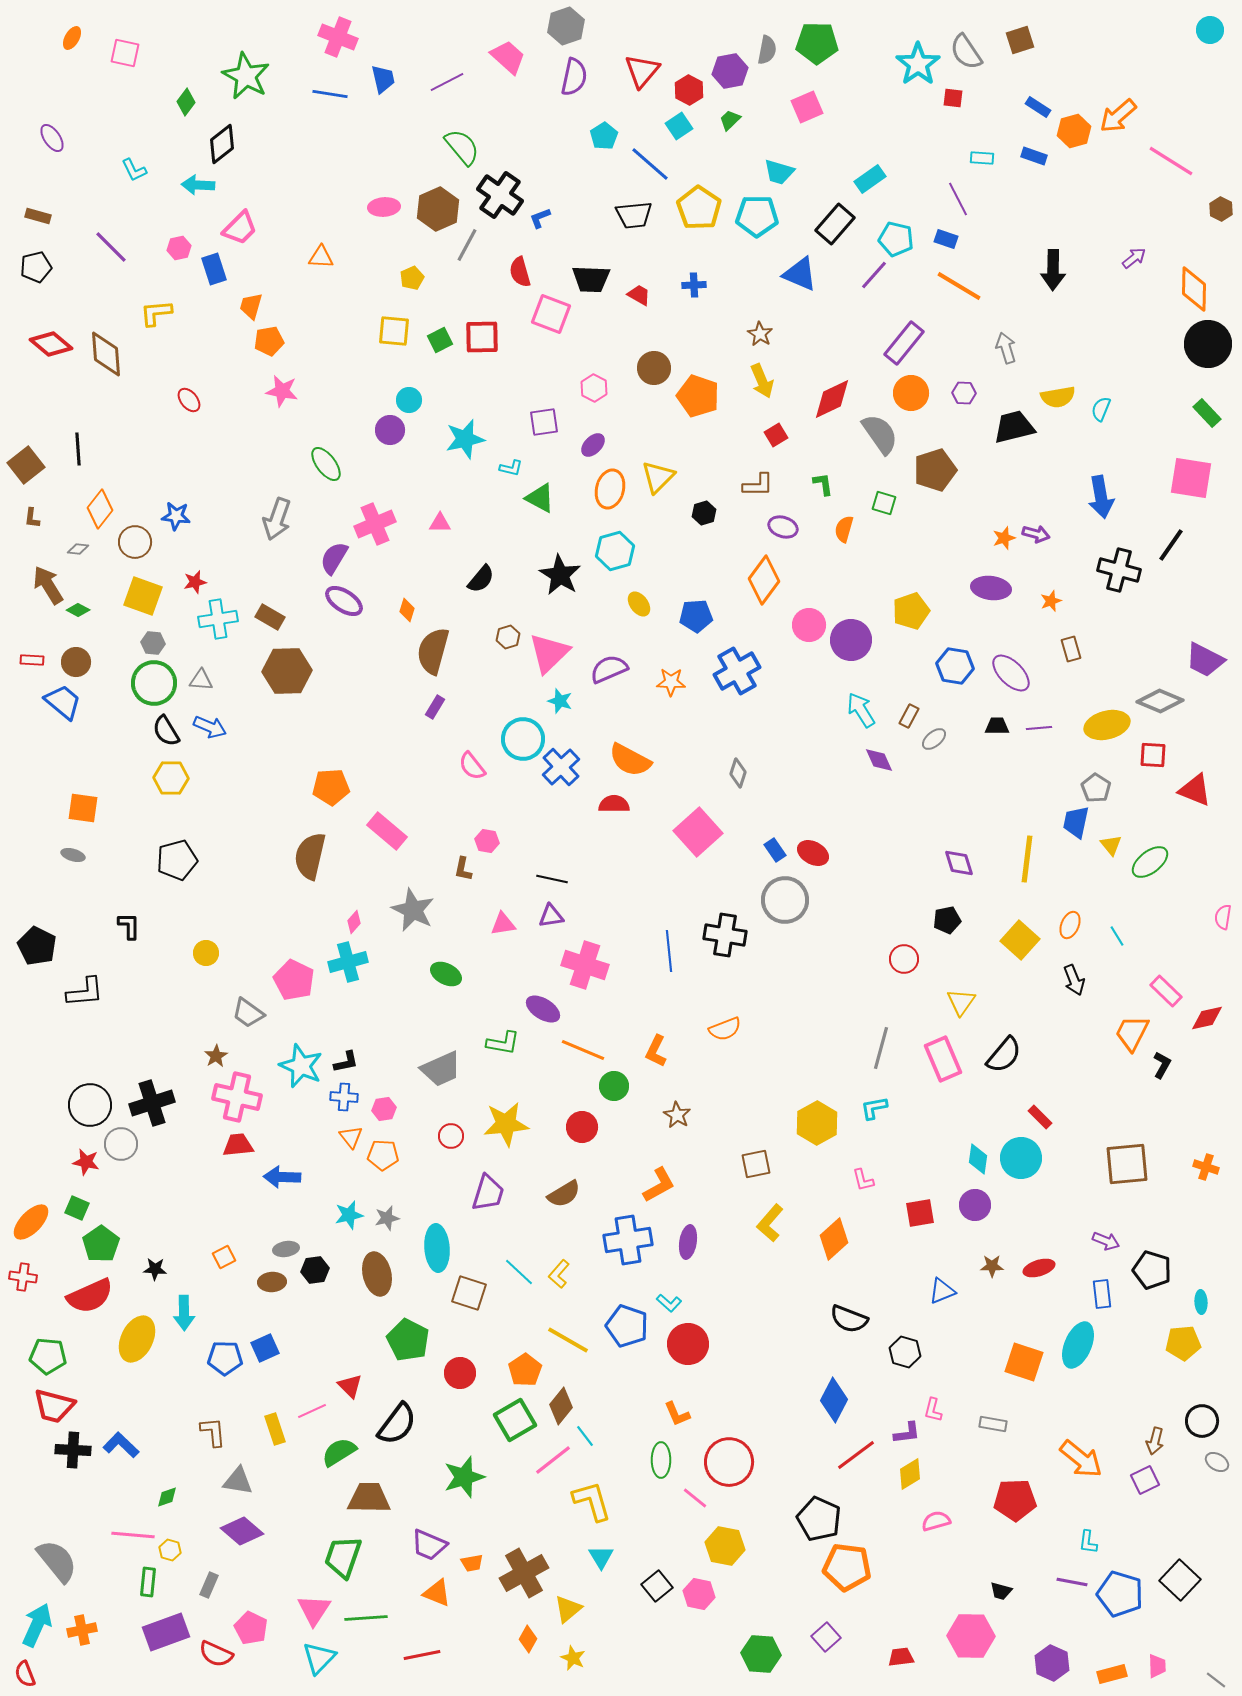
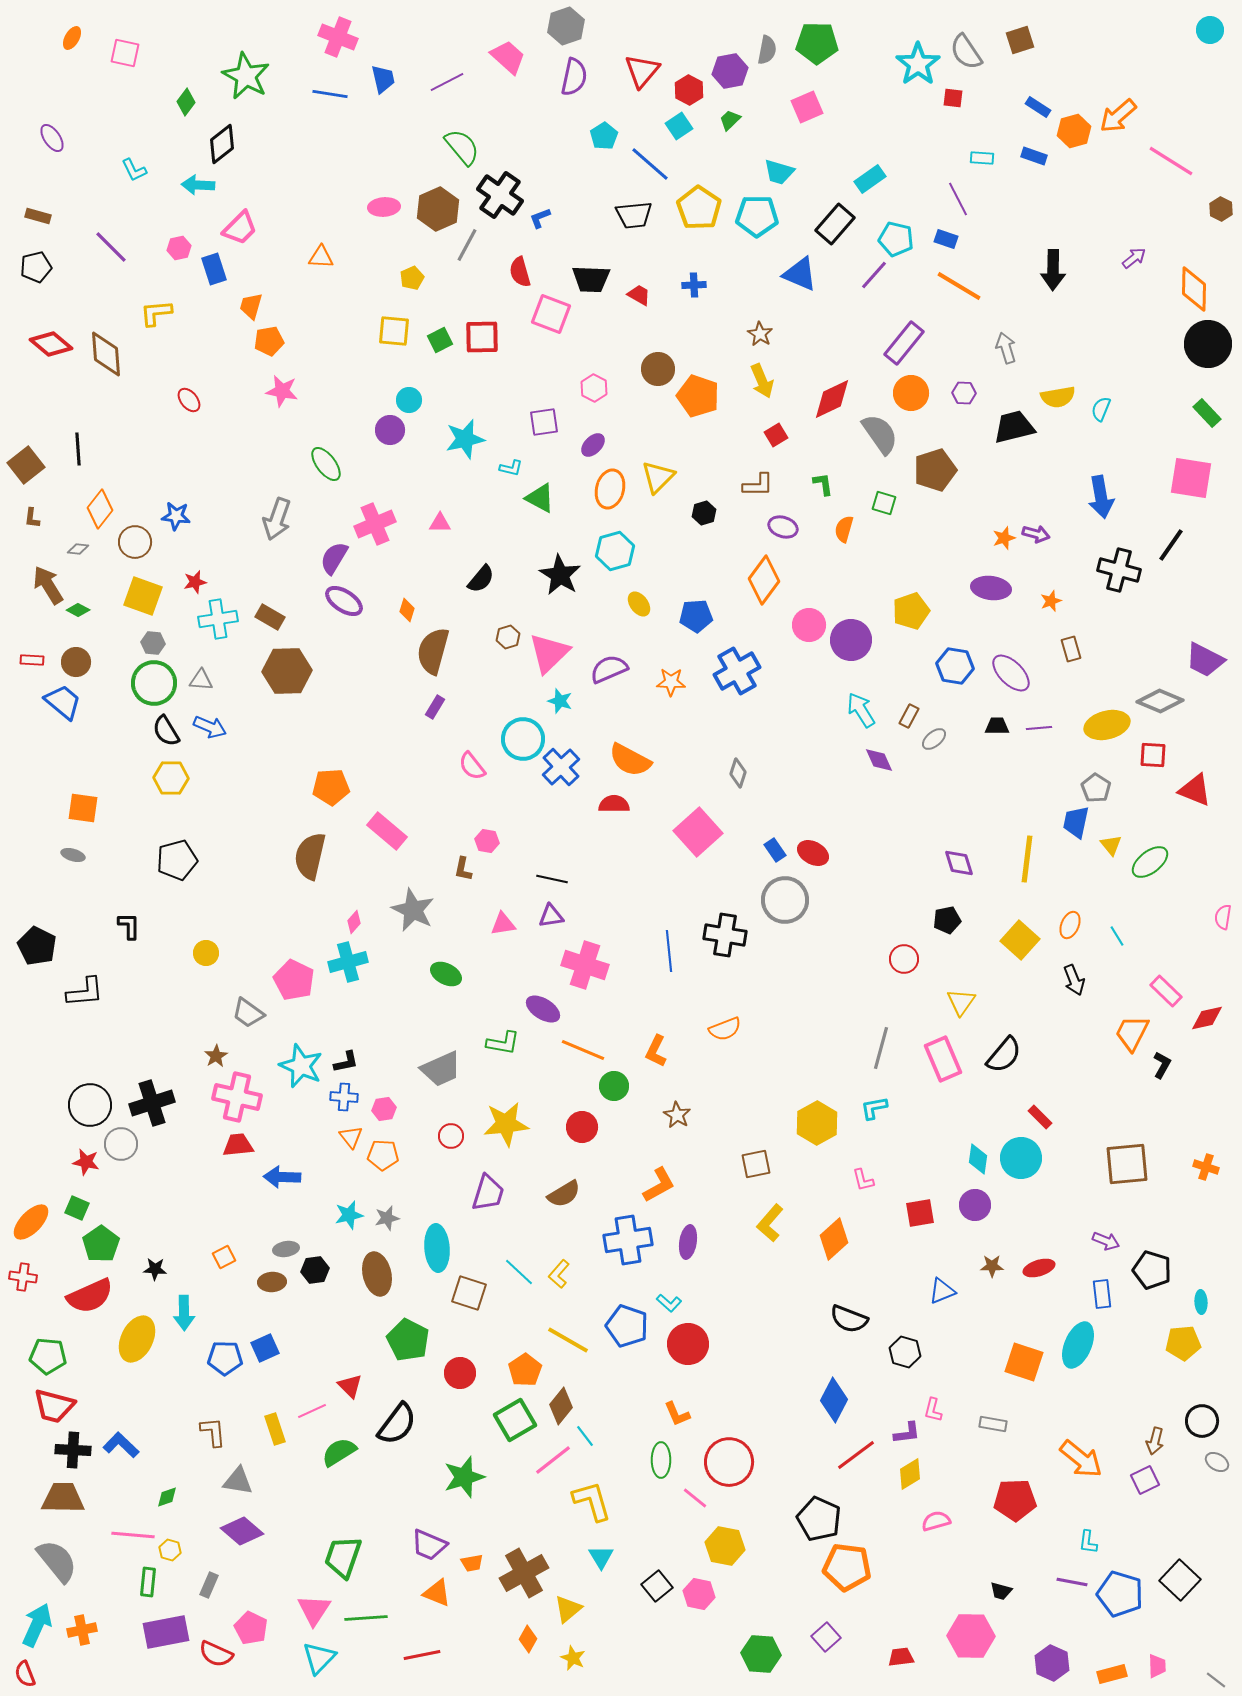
brown circle at (654, 368): moved 4 px right, 1 px down
brown trapezoid at (369, 1498): moved 306 px left
purple rectangle at (166, 1632): rotated 9 degrees clockwise
